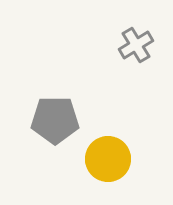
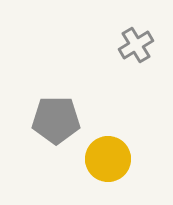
gray pentagon: moved 1 px right
